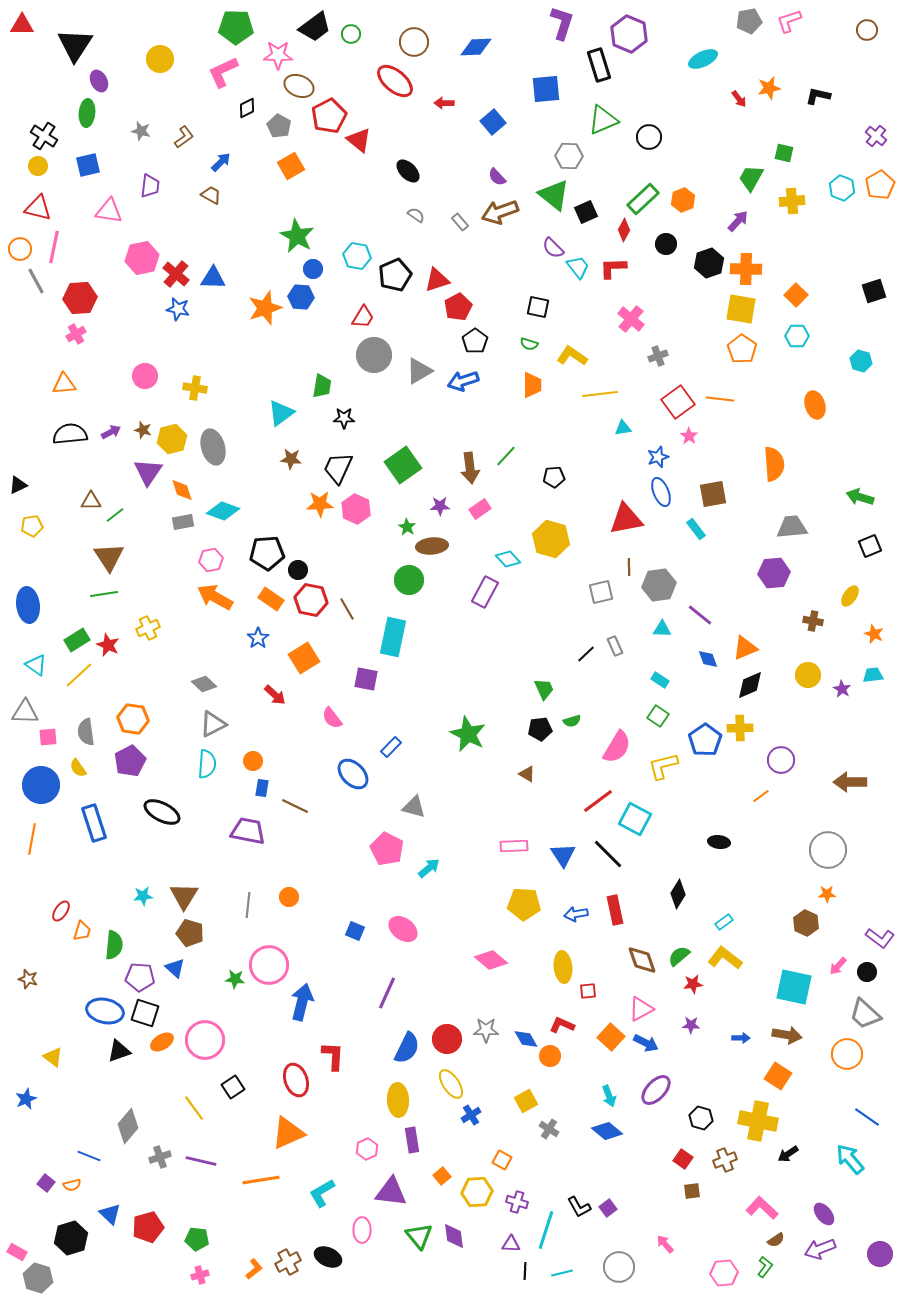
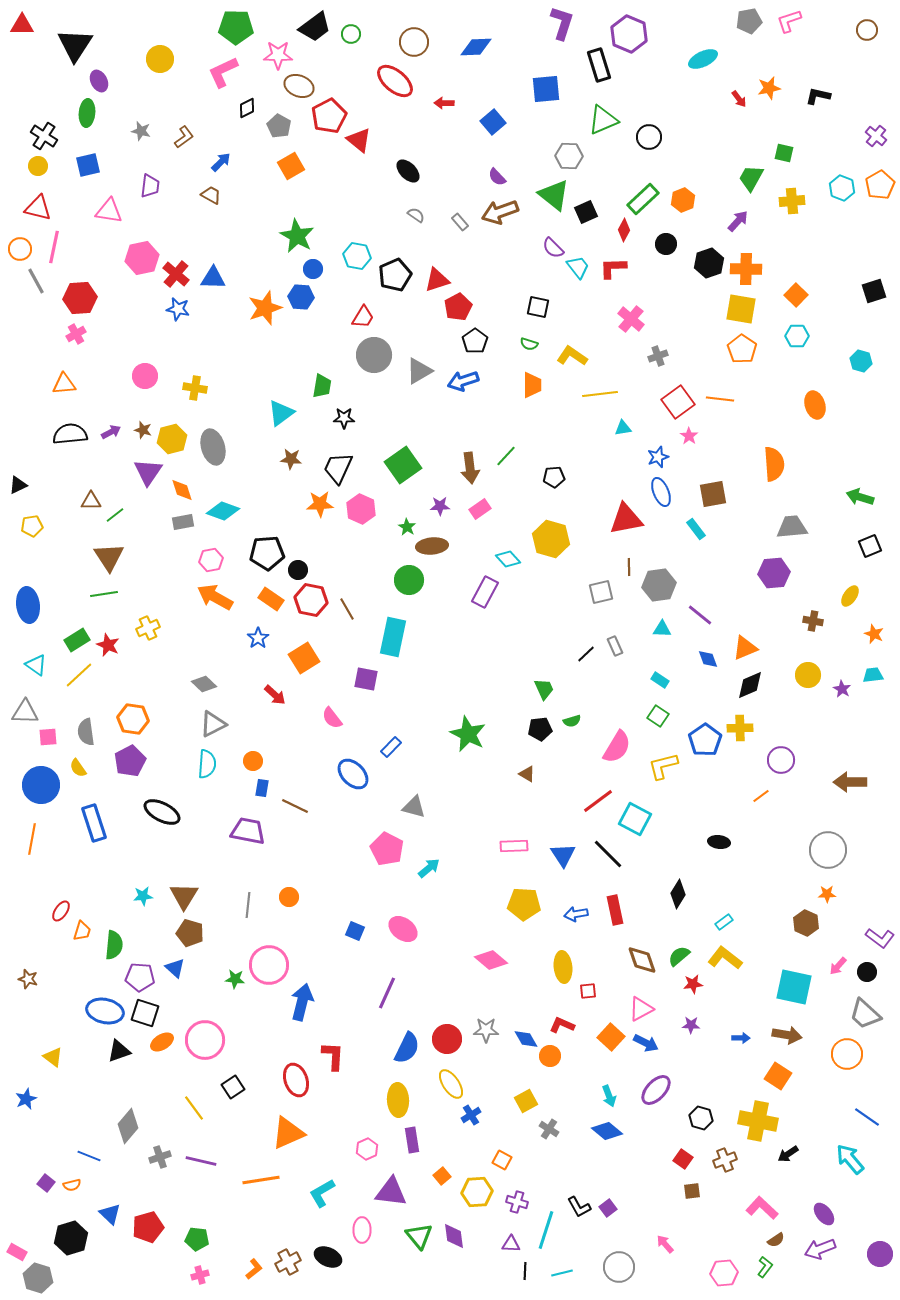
pink hexagon at (356, 509): moved 5 px right
